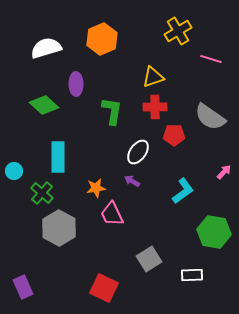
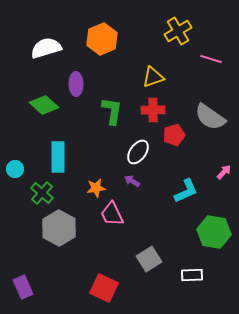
red cross: moved 2 px left, 3 px down
red pentagon: rotated 15 degrees counterclockwise
cyan circle: moved 1 px right, 2 px up
cyan L-shape: moved 3 px right; rotated 12 degrees clockwise
